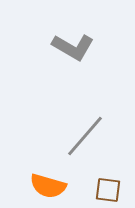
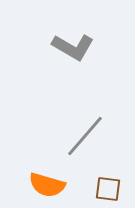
orange semicircle: moved 1 px left, 1 px up
brown square: moved 1 px up
